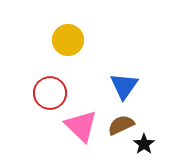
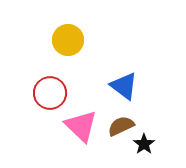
blue triangle: rotated 28 degrees counterclockwise
brown semicircle: moved 1 px down
